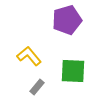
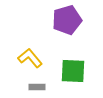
yellow L-shape: moved 1 px right, 2 px down
gray rectangle: rotated 49 degrees clockwise
